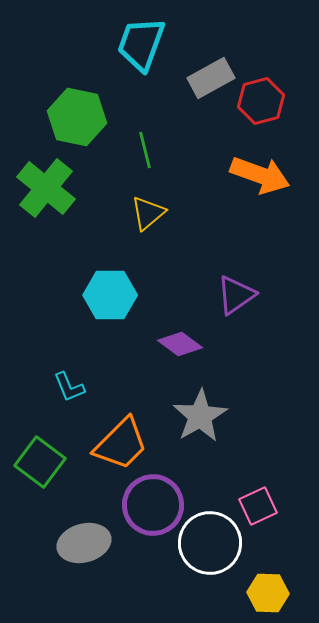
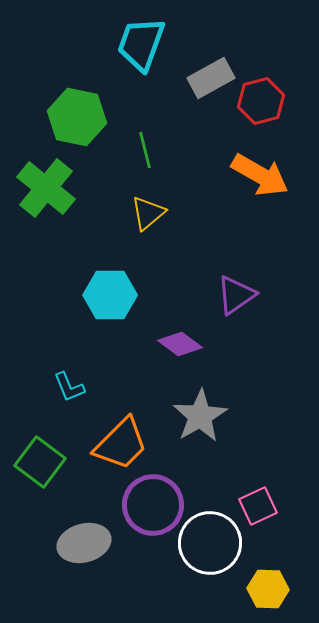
orange arrow: rotated 10 degrees clockwise
yellow hexagon: moved 4 px up
